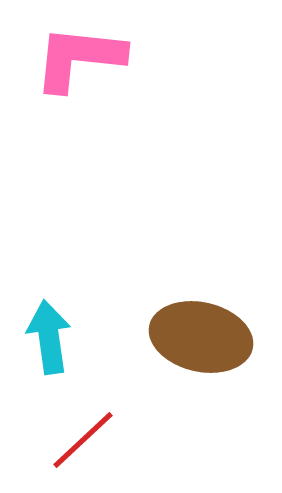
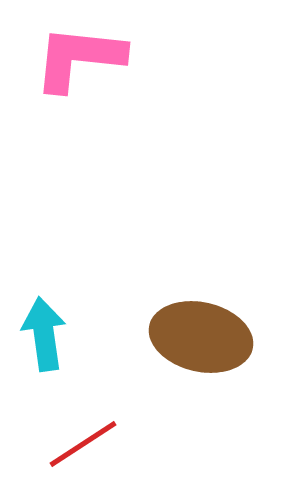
cyan arrow: moved 5 px left, 3 px up
red line: moved 4 px down; rotated 10 degrees clockwise
